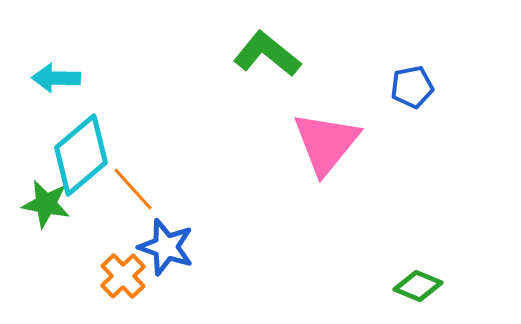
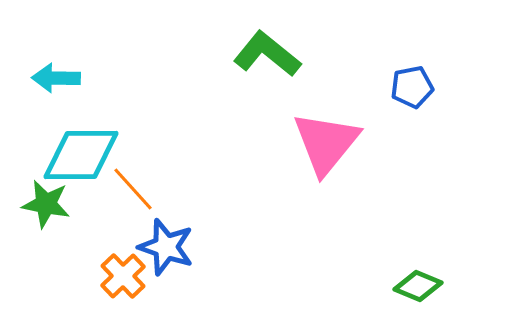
cyan diamond: rotated 40 degrees clockwise
